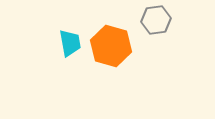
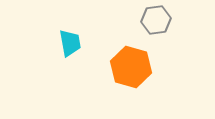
orange hexagon: moved 20 px right, 21 px down
